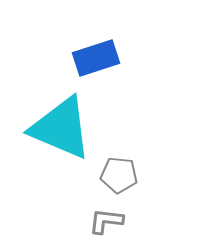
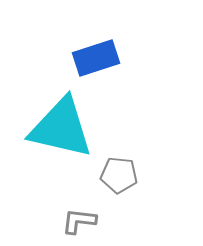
cyan triangle: rotated 10 degrees counterclockwise
gray L-shape: moved 27 px left
